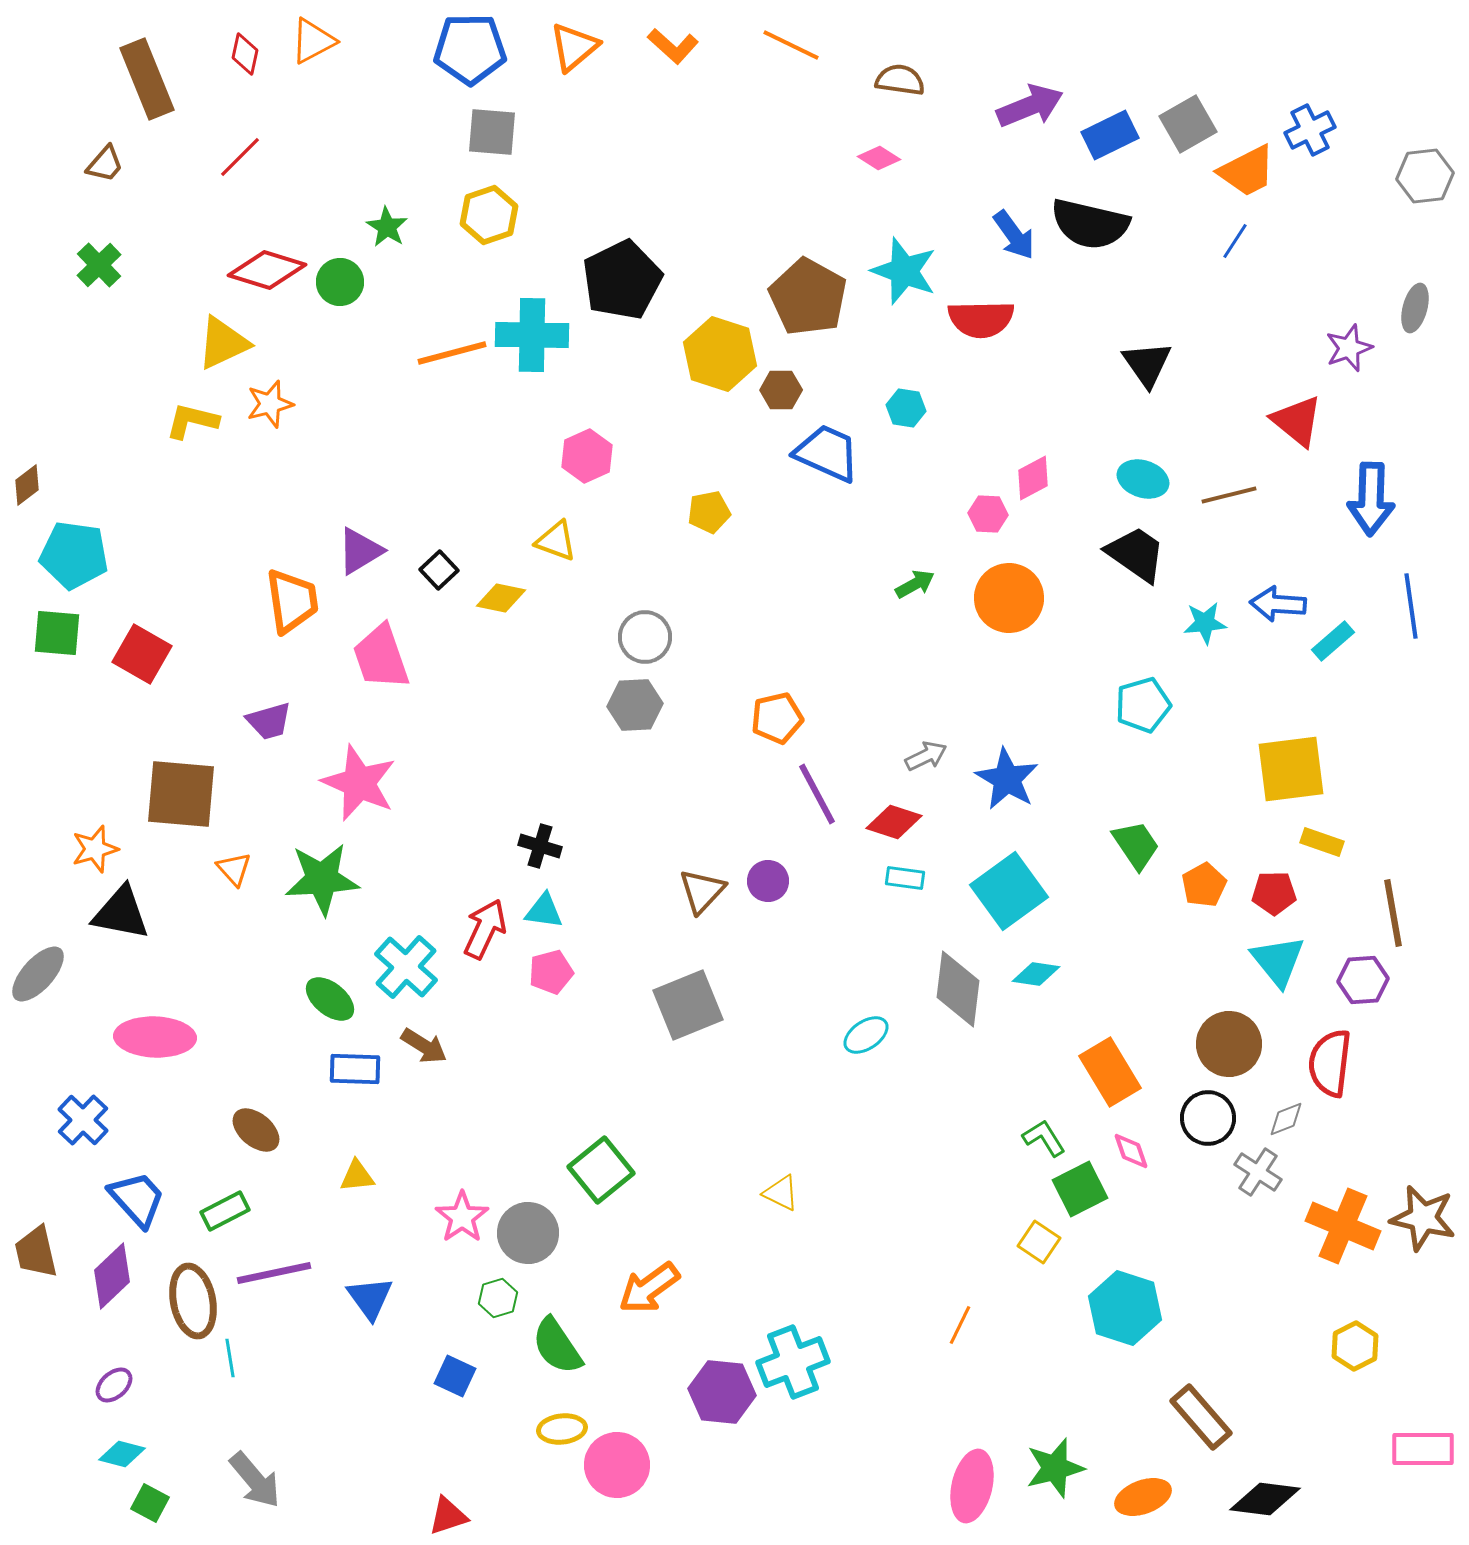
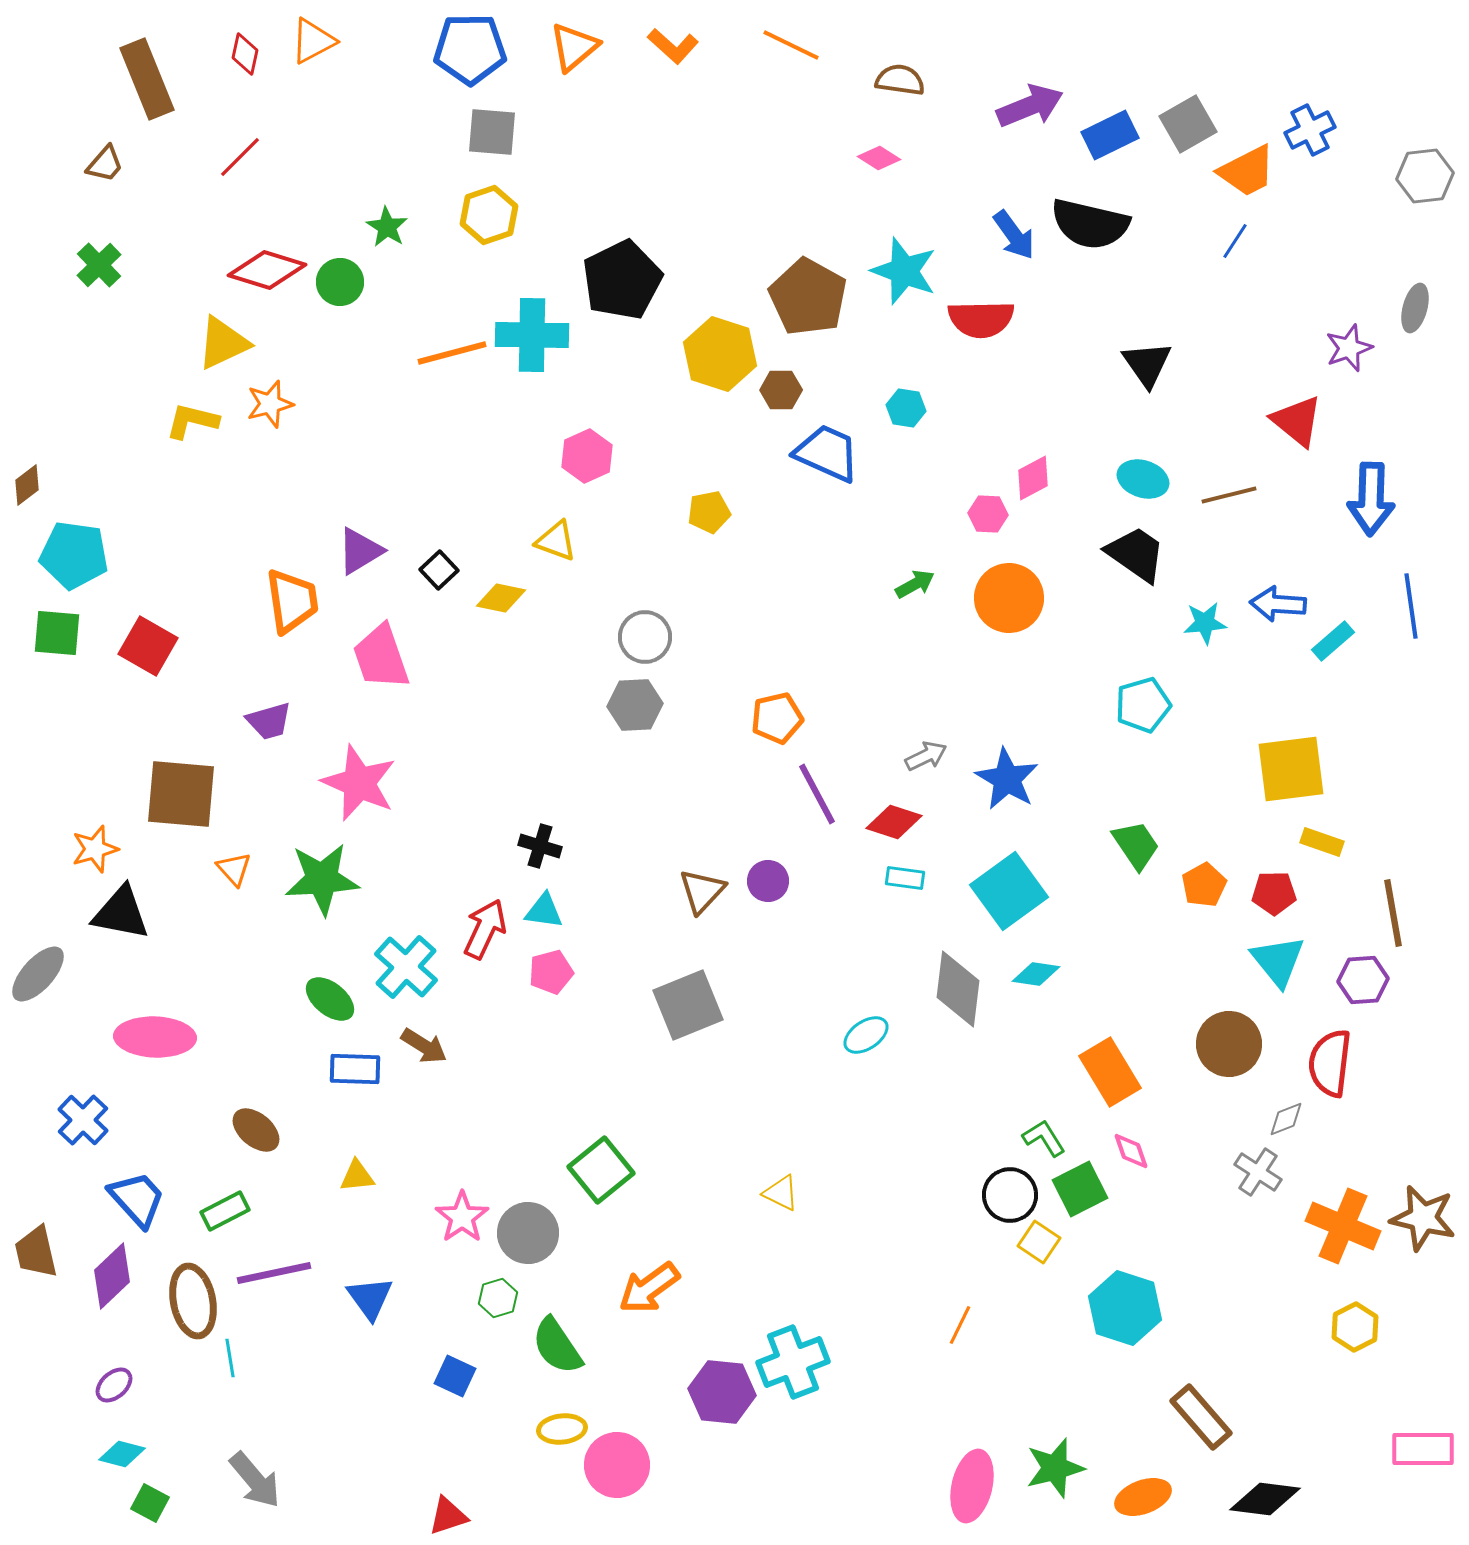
red square at (142, 654): moved 6 px right, 8 px up
black circle at (1208, 1118): moved 198 px left, 77 px down
yellow hexagon at (1355, 1346): moved 19 px up
